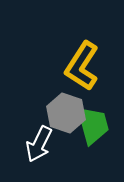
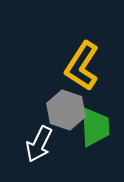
gray hexagon: moved 3 px up
green trapezoid: moved 2 px right, 2 px down; rotated 12 degrees clockwise
